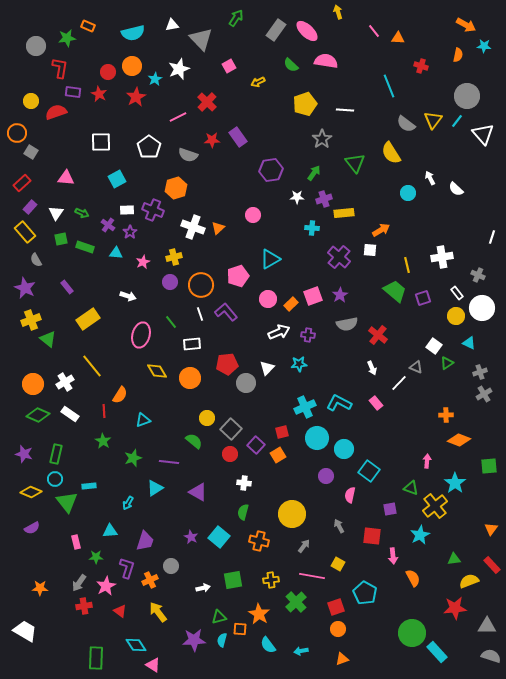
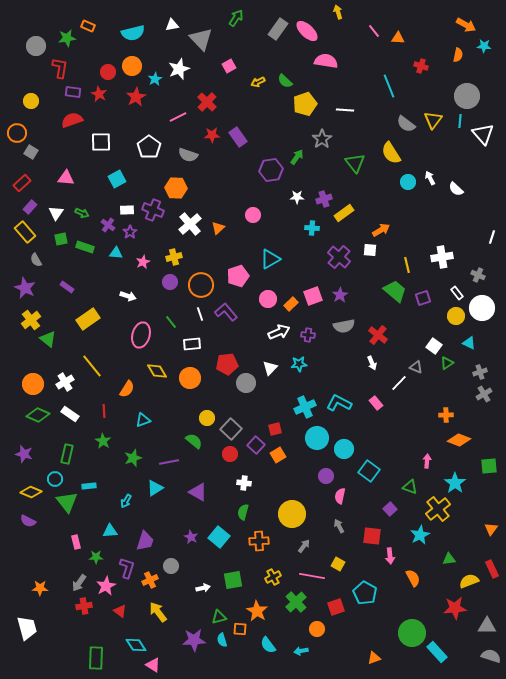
gray rectangle at (276, 30): moved 2 px right, 1 px up
green semicircle at (291, 65): moved 6 px left, 16 px down
red semicircle at (56, 112): moved 16 px right, 8 px down
cyan line at (457, 121): moved 3 px right; rotated 32 degrees counterclockwise
red star at (212, 140): moved 5 px up
green arrow at (314, 173): moved 17 px left, 16 px up
orange hexagon at (176, 188): rotated 20 degrees clockwise
cyan circle at (408, 193): moved 11 px up
yellow rectangle at (344, 213): rotated 30 degrees counterclockwise
white cross at (193, 227): moved 3 px left, 3 px up; rotated 30 degrees clockwise
purple rectangle at (67, 287): rotated 16 degrees counterclockwise
yellow cross at (31, 320): rotated 18 degrees counterclockwise
gray semicircle at (347, 324): moved 3 px left, 2 px down
white triangle at (267, 368): moved 3 px right
white arrow at (372, 368): moved 5 px up
orange semicircle at (120, 395): moved 7 px right, 6 px up
red square at (282, 432): moved 7 px left, 3 px up
green rectangle at (56, 454): moved 11 px right
purple line at (169, 462): rotated 18 degrees counterclockwise
green triangle at (411, 488): moved 1 px left, 1 px up
pink semicircle at (350, 495): moved 10 px left, 1 px down
cyan arrow at (128, 503): moved 2 px left, 2 px up
yellow cross at (435, 506): moved 3 px right, 3 px down
purple square at (390, 509): rotated 32 degrees counterclockwise
purple semicircle at (32, 528): moved 4 px left, 7 px up; rotated 56 degrees clockwise
orange cross at (259, 541): rotated 18 degrees counterclockwise
pink arrow at (393, 556): moved 3 px left
green triangle at (454, 559): moved 5 px left
red rectangle at (492, 565): moved 4 px down; rotated 18 degrees clockwise
yellow cross at (271, 580): moved 2 px right, 3 px up; rotated 21 degrees counterclockwise
orange star at (259, 614): moved 2 px left, 3 px up
orange circle at (338, 629): moved 21 px left
white trapezoid at (25, 631): moved 2 px right, 3 px up; rotated 45 degrees clockwise
cyan semicircle at (222, 640): rotated 32 degrees counterclockwise
orange triangle at (342, 659): moved 32 px right, 1 px up
